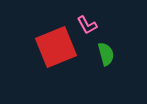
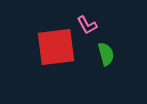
red square: rotated 15 degrees clockwise
